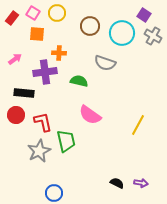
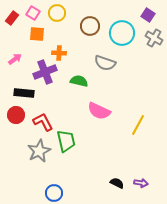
purple square: moved 4 px right
gray cross: moved 1 px right, 2 px down
purple cross: rotated 15 degrees counterclockwise
pink semicircle: moved 9 px right, 4 px up; rotated 10 degrees counterclockwise
red L-shape: rotated 15 degrees counterclockwise
